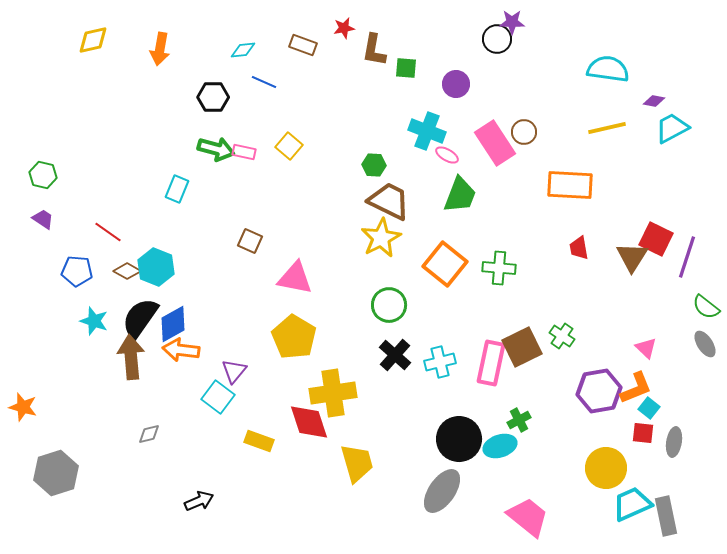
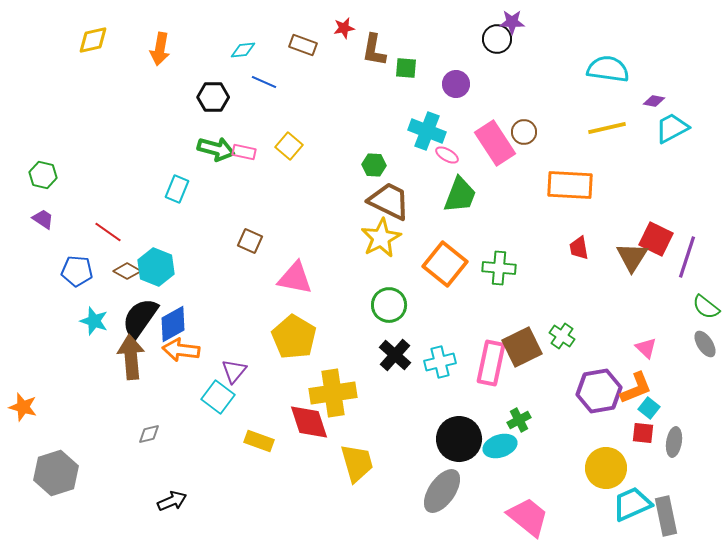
black arrow at (199, 501): moved 27 px left
